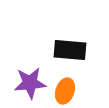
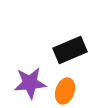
black rectangle: rotated 28 degrees counterclockwise
